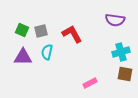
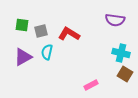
green square: moved 5 px up; rotated 16 degrees counterclockwise
red L-shape: moved 3 px left; rotated 30 degrees counterclockwise
cyan cross: moved 1 px down; rotated 30 degrees clockwise
purple triangle: rotated 30 degrees counterclockwise
brown square: rotated 21 degrees clockwise
pink rectangle: moved 1 px right, 2 px down
